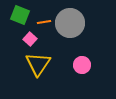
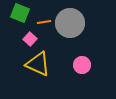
green square: moved 2 px up
yellow triangle: rotated 40 degrees counterclockwise
